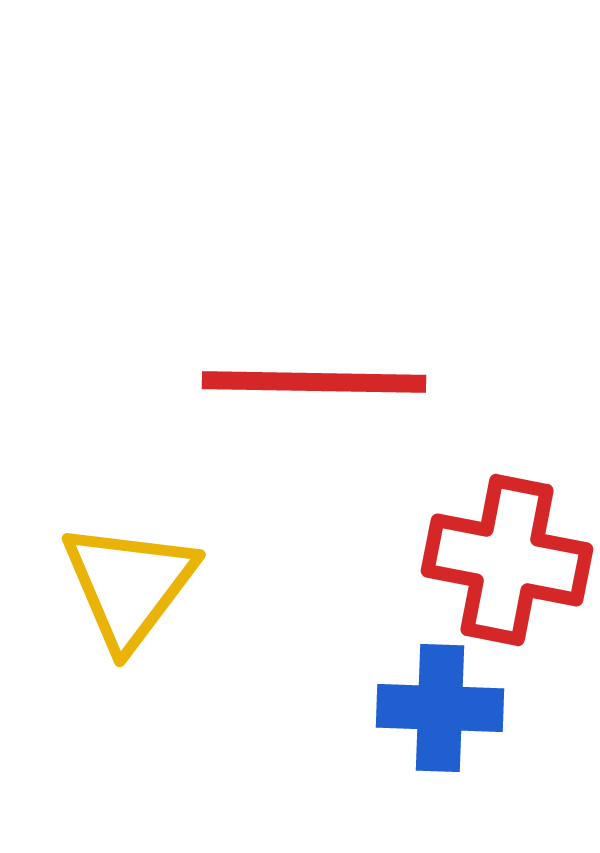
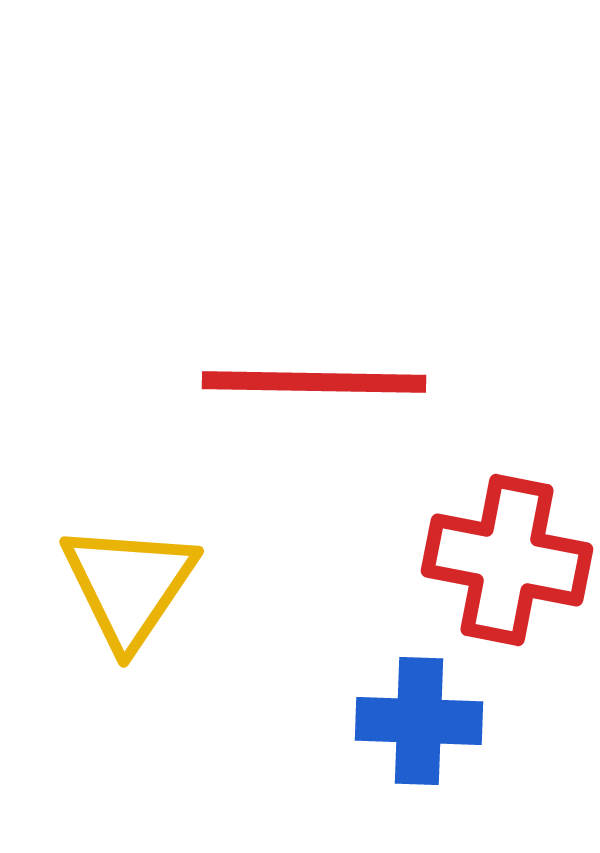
yellow triangle: rotated 3 degrees counterclockwise
blue cross: moved 21 px left, 13 px down
